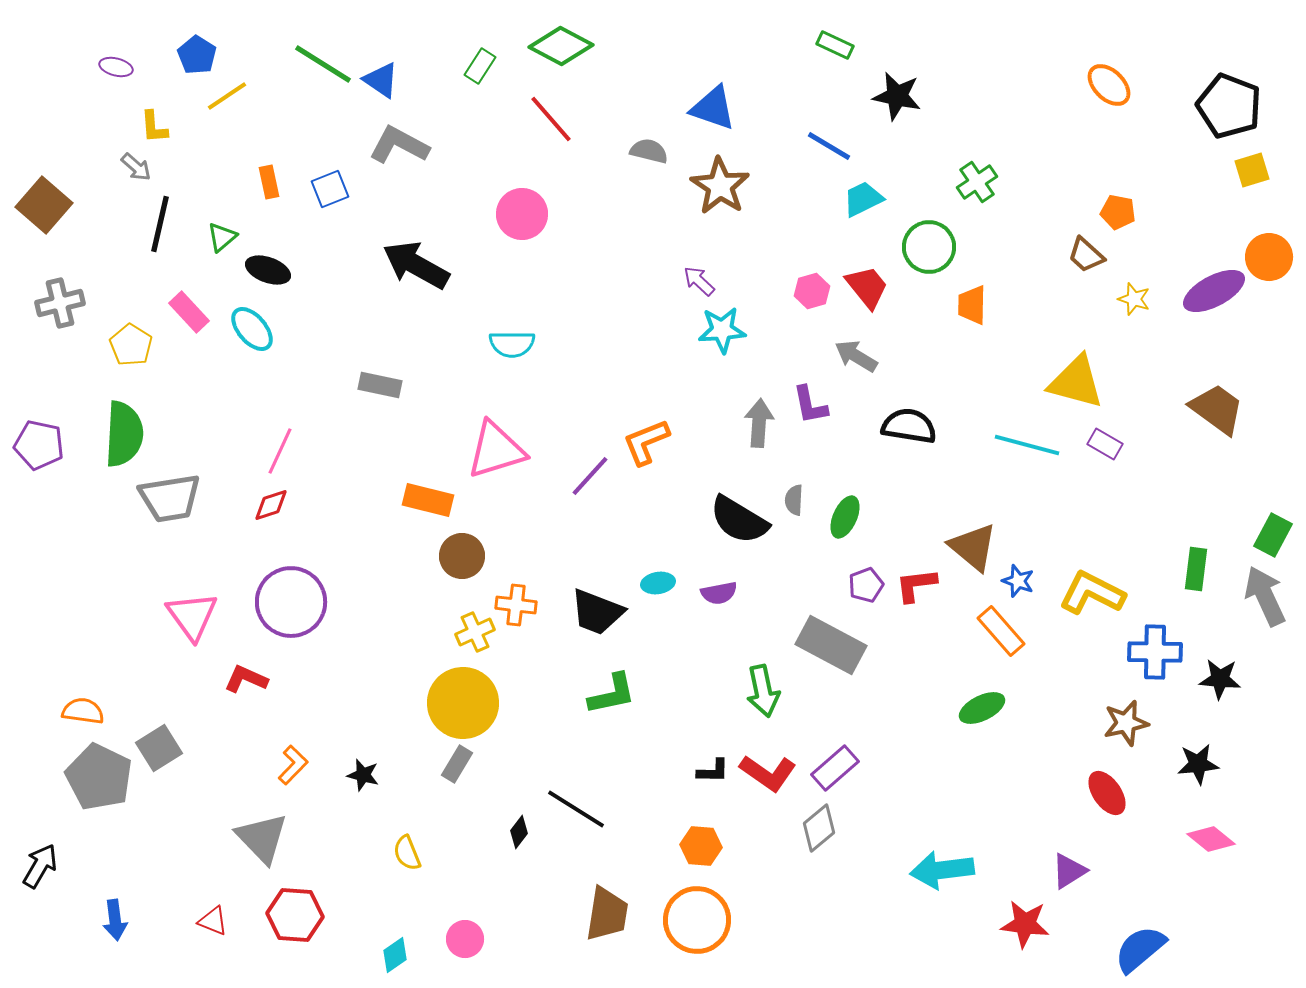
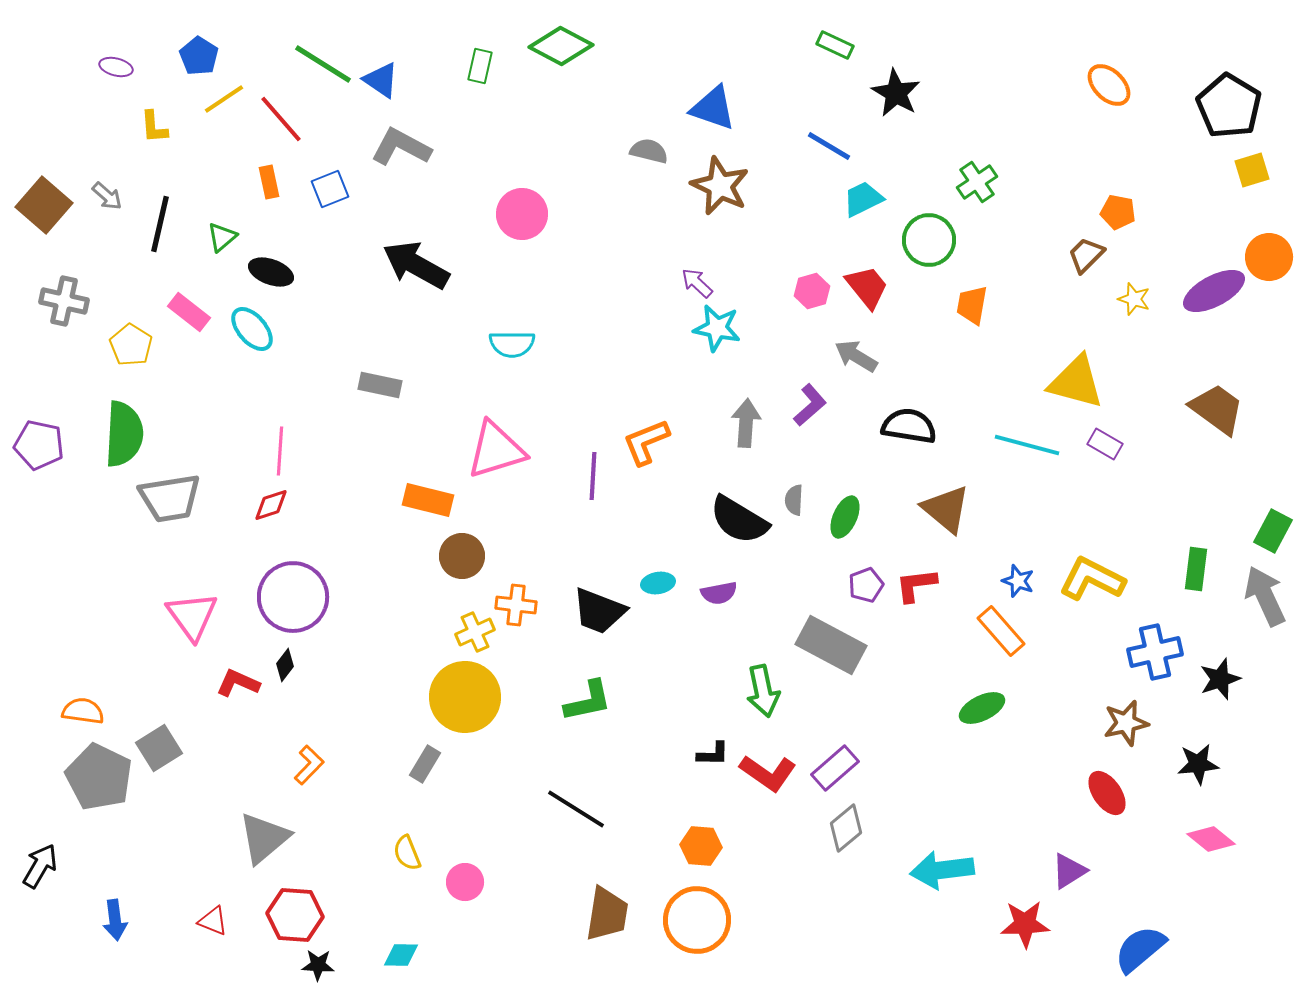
blue pentagon at (197, 55): moved 2 px right, 1 px down
green rectangle at (480, 66): rotated 20 degrees counterclockwise
yellow line at (227, 96): moved 3 px left, 3 px down
black star at (897, 96): moved 1 px left, 3 px up; rotated 18 degrees clockwise
black pentagon at (1229, 106): rotated 10 degrees clockwise
red line at (551, 119): moved 270 px left
gray L-shape at (399, 145): moved 2 px right, 2 px down
gray arrow at (136, 167): moved 29 px left, 29 px down
brown star at (720, 186): rotated 8 degrees counterclockwise
green circle at (929, 247): moved 7 px up
brown trapezoid at (1086, 255): rotated 93 degrees clockwise
black ellipse at (268, 270): moved 3 px right, 2 px down
purple arrow at (699, 281): moved 2 px left, 2 px down
gray cross at (60, 303): moved 4 px right, 2 px up; rotated 27 degrees clockwise
orange trapezoid at (972, 305): rotated 9 degrees clockwise
pink rectangle at (189, 312): rotated 9 degrees counterclockwise
cyan star at (722, 330): moved 5 px left, 2 px up; rotated 15 degrees clockwise
purple L-shape at (810, 405): rotated 120 degrees counterclockwise
gray arrow at (759, 423): moved 13 px left
pink line at (280, 451): rotated 21 degrees counterclockwise
purple line at (590, 476): moved 3 px right; rotated 39 degrees counterclockwise
green rectangle at (1273, 535): moved 4 px up
brown triangle at (973, 547): moved 27 px left, 38 px up
yellow L-shape at (1092, 593): moved 14 px up
purple circle at (291, 602): moved 2 px right, 5 px up
black trapezoid at (597, 612): moved 2 px right, 1 px up
blue cross at (1155, 652): rotated 14 degrees counterclockwise
red L-shape at (246, 679): moved 8 px left, 4 px down
black star at (1220, 679): rotated 24 degrees counterclockwise
green L-shape at (612, 694): moved 24 px left, 7 px down
yellow circle at (463, 703): moved 2 px right, 6 px up
gray rectangle at (457, 764): moved 32 px left
orange L-shape at (293, 765): moved 16 px right
black L-shape at (713, 771): moved 17 px up
black star at (363, 775): moved 45 px left, 190 px down; rotated 12 degrees counterclockwise
gray diamond at (819, 828): moved 27 px right
black diamond at (519, 832): moved 234 px left, 167 px up
gray triangle at (262, 838): moved 2 px right; rotated 34 degrees clockwise
red star at (1025, 924): rotated 9 degrees counterclockwise
pink circle at (465, 939): moved 57 px up
cyan diamond at (395, 955): moved 6 px right; rotated 36 degrees clockwise
